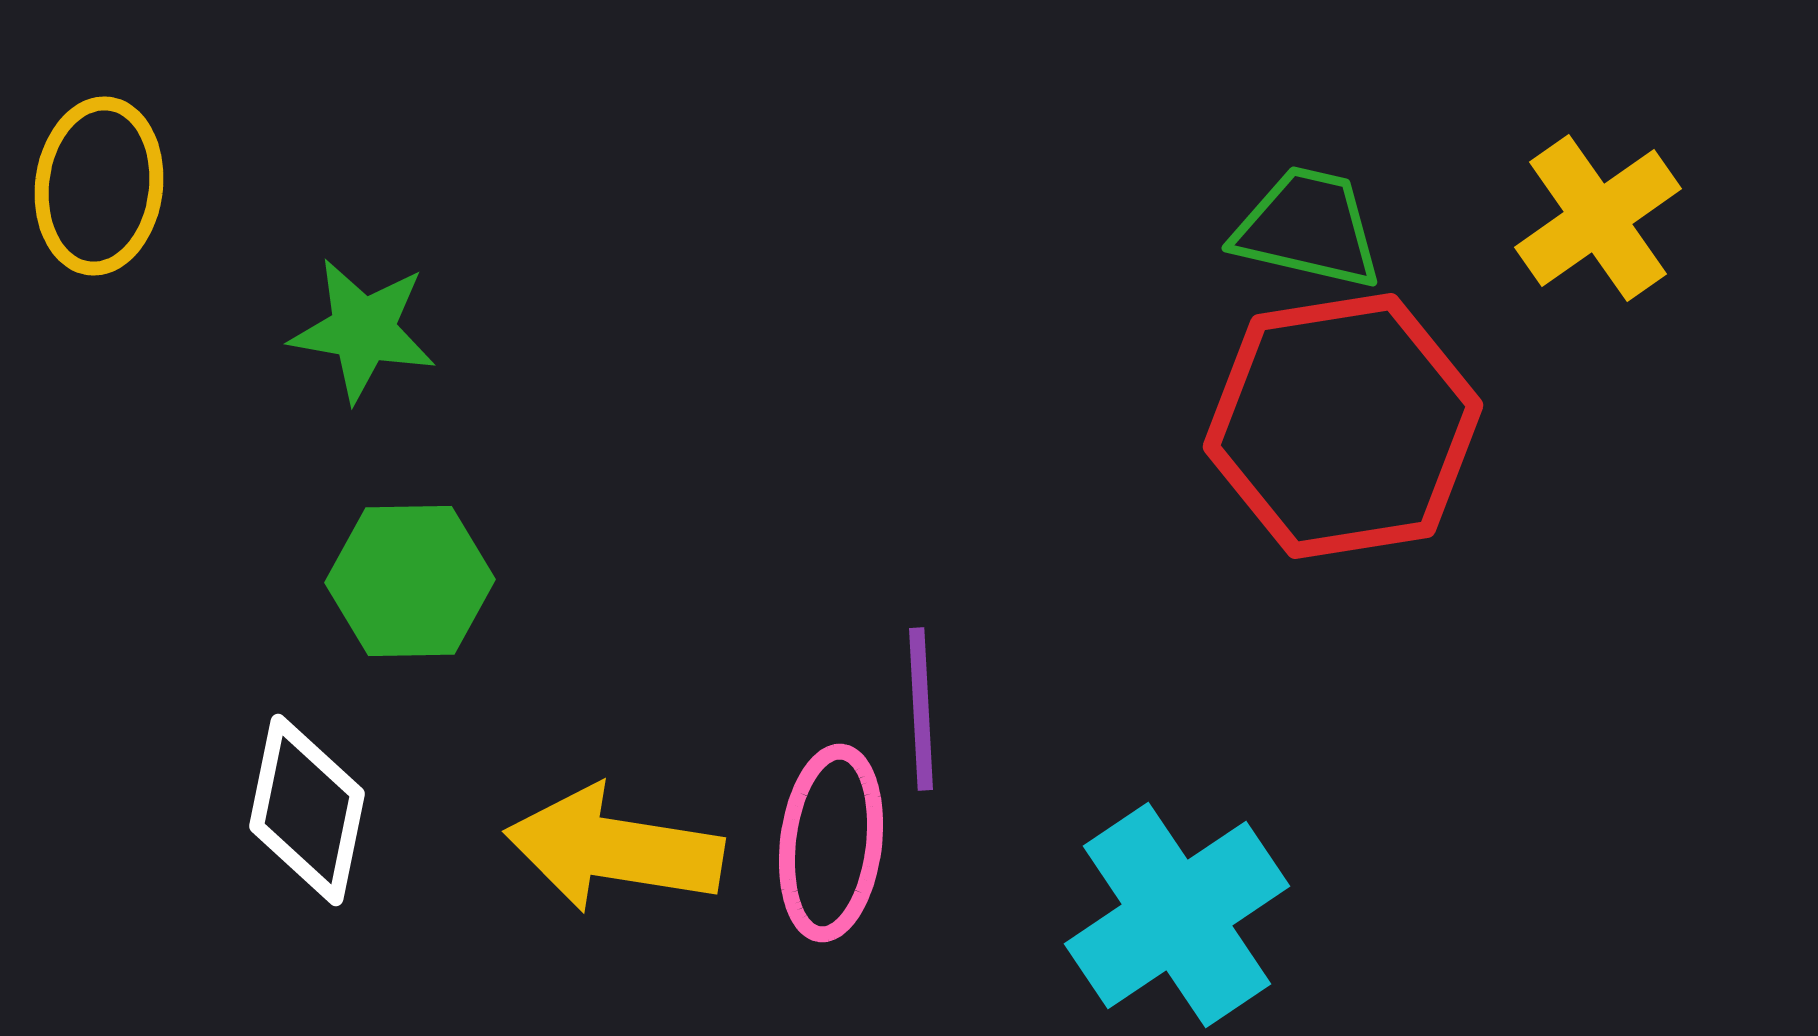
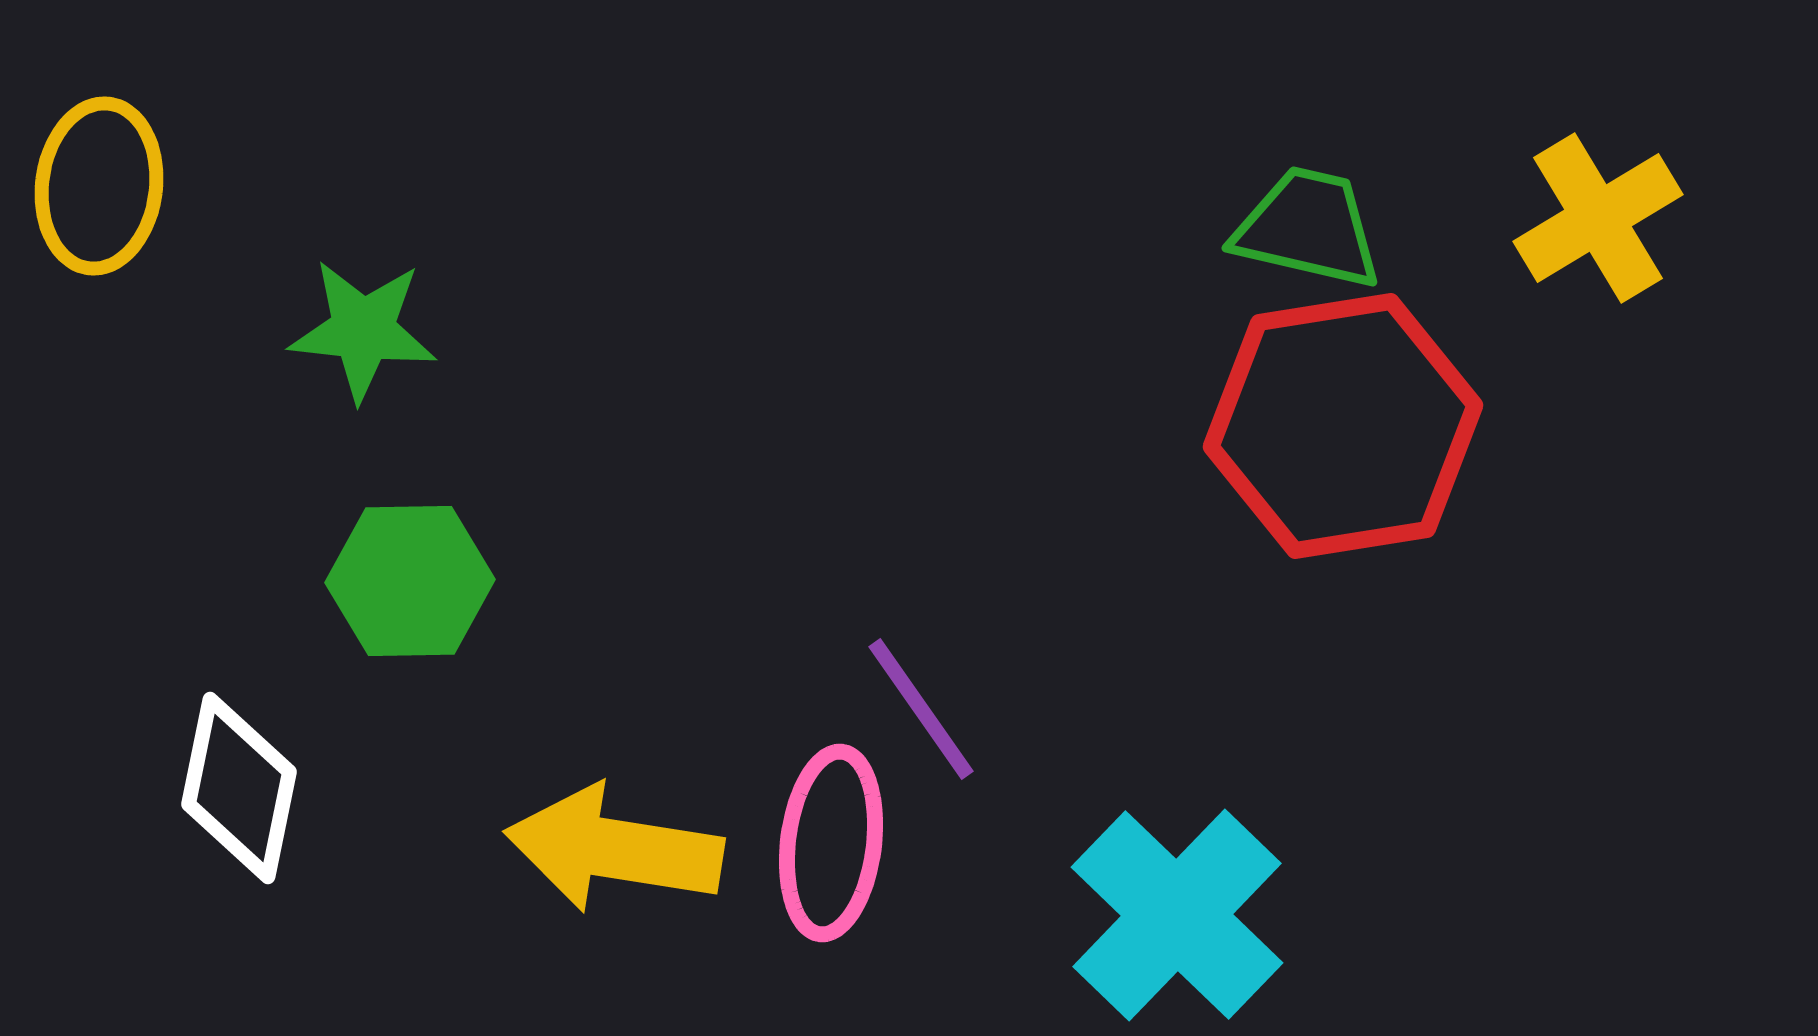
yellow cross: rotated 4 degrees clockwise
green star: rotated 4 degrees counterclockwise
purple line: rotated 32 degrees counterclockwise
white diamond: moved 68 px left, 22 px up
cyan cross: rotated 12 degrees counterclockwise
